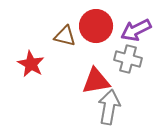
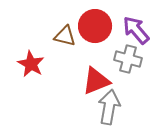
red circle: moved 1 px left
purple arrow: rotated 76 degrees clockwise
red triangle: rotated 12 degrees counterclockwise
